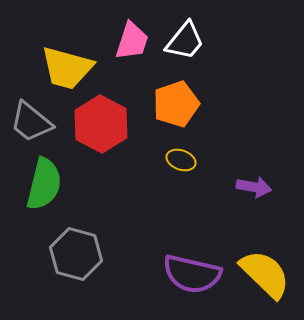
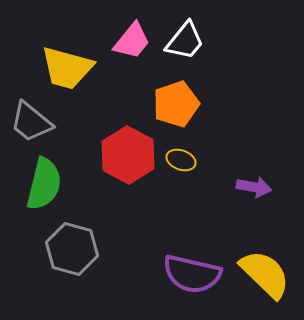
pink trapezoid: rotated 21 degrees clockwise
red hexagon: moved 27 px right, 31 px down
gray hexagon: moved 4 px left, 5 px up
